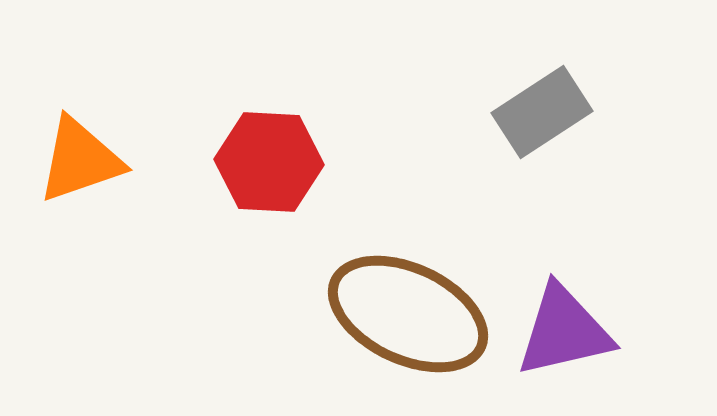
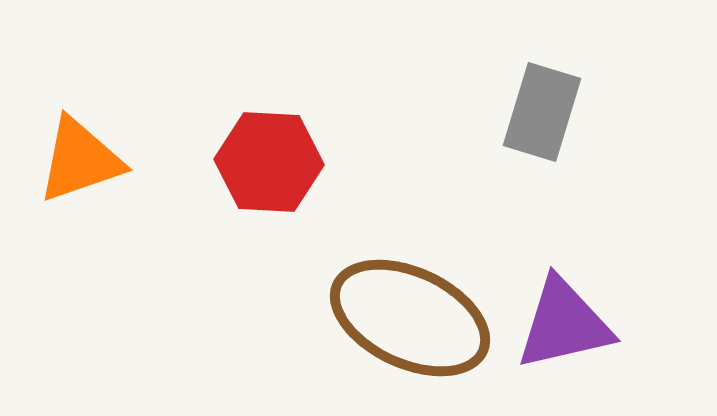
gray rectangle: rotated 40 degrees counterclockwise
brown ellipse: moved 2 px right, 4 px down
purple triangle: moved 7 px up
